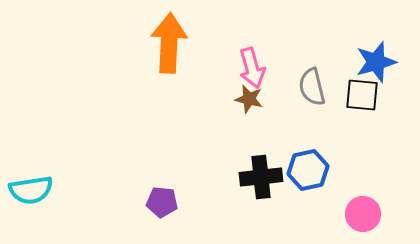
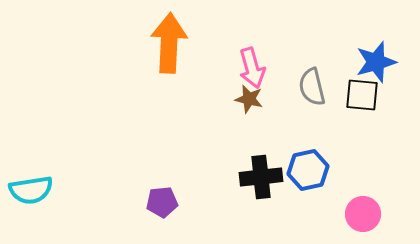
purple pentagon: rotated 12 degrees counterclockwise
